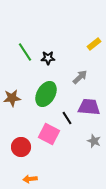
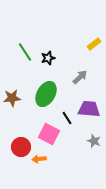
black star: rotated 16 degrees counterclockwise
purple trapezoid: moved 2 px down
orange arrow: moved 9 px right, 20 px up
